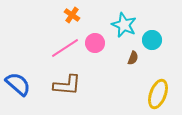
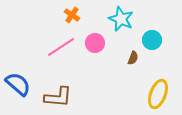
cyan star: moved 3 px left, 6 px up
pink line: moved 4 px left, 1 px up
brown L-shape: moved 9 px left, 12 px down
